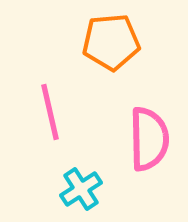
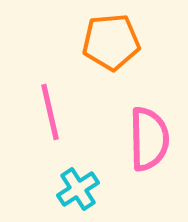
cyan cross: moved 3 px left
